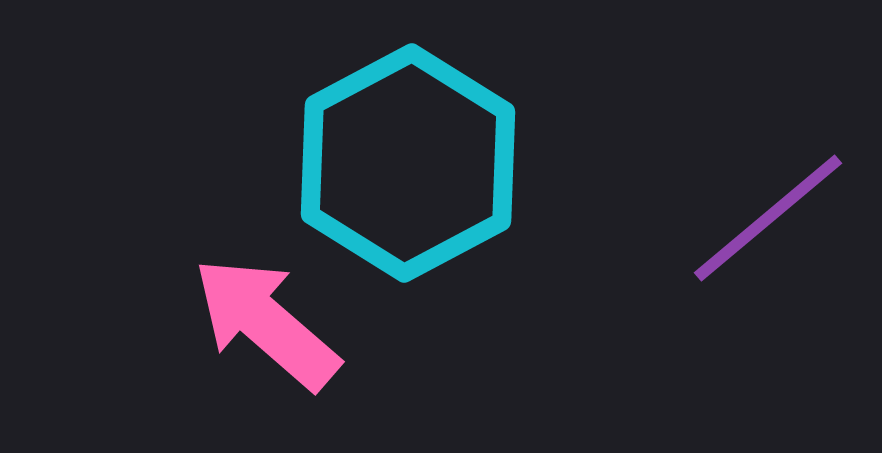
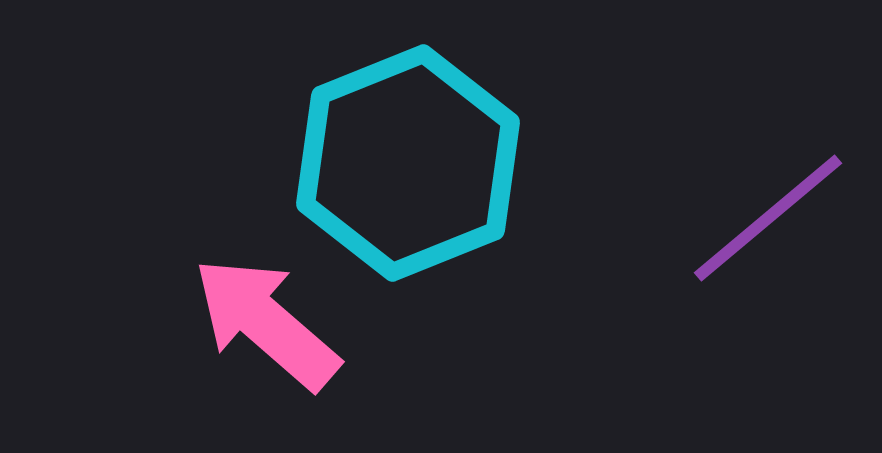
cyan hexagon: rotated 6 degrees clockwise
